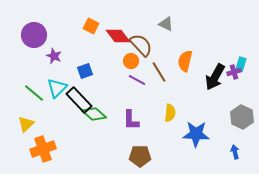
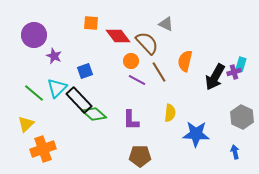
orange square: moved 3 px up; rotated 21 degrees counterclockwise
brown semicircle: moved 6 px right, 2 px up
